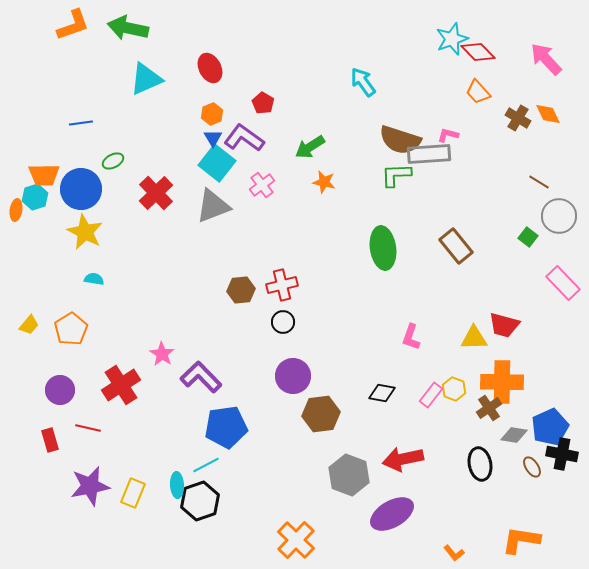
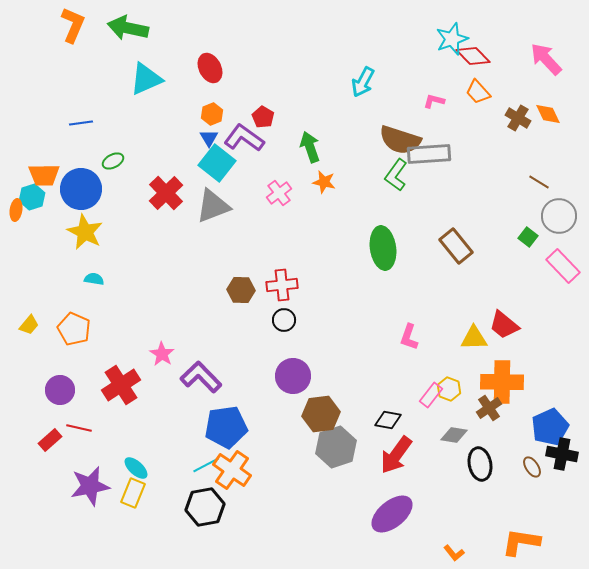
orange L-shape at (73, 25): rotated 48 degrees counterclockwise
red diamond at (478, 52): moved 5 px left, 4 px down
cyan arrow at (363, 82): rotated 116 degrees counterclockwise
red pentagon at (263, 103): moved 14 px down
pink L-shape at (448, 135): moved 14 px left, 34 px up
blue triangle at (213, 138): moved 4 px left
green arrow at (310, 147): rotated 104 degrees clockwise
green L-shape at (396, 175): rotated 52 degrees counterclockwise
pink cross at (262, 185): moved 17 px right, 8 px down
red cross at (156, 193): moved 10 px right
cyan hexagon at (35, 197): moved 3 px left
pink rectangle at (563, 283): moved 17 px up
red cross at (282, 285): rotated 8 degrees clockwise
brown hexagon at (241, 290): rotated 8 degrees clockwise
black circle at (283, 322): moved 1 px right, 2 px up
red trapezoid at (504, 325): rotated 24 degrees clockwise
orange pentagon at (71, 329): moved 3 px right; rotated 16 degrees counterclockwise
pink L-shape at (411, 337): moved 2 px left
yellow hexagon at (454, 389): moved 5 px left
black diamond at (382, 393): moved 6 px right, 27 px down
red line at (88, 428): moved 9 px left
gray diamond at (514, 435): moved 60 px left
red rectangle at (50, 440): rotated 65 degrees clockwise
red arrow at (403, 459): moved 7 px left, 4 px up; rotated 42 degrees counterclockwise
gray hexagon at (349, 475): moved 13 px left, 28 px up; rotated 21 degrees clockwise
cyan ellipse at (177, 485): moved 41 px left, 17 px up; rotated 45 degrees counterclockwise
black hexagon at (200, 501): moved 5 px right, 6 px down; rotated 9 degrees clockwise
purple ellipse at (392, 514): rotated 9 degrees counterclockwise
orange cross at (296, 540): moved 64 px left, 70 px up; rotated 9 degrees counterclockwise
orange L-shape at (521, 540): moved 2 px down
